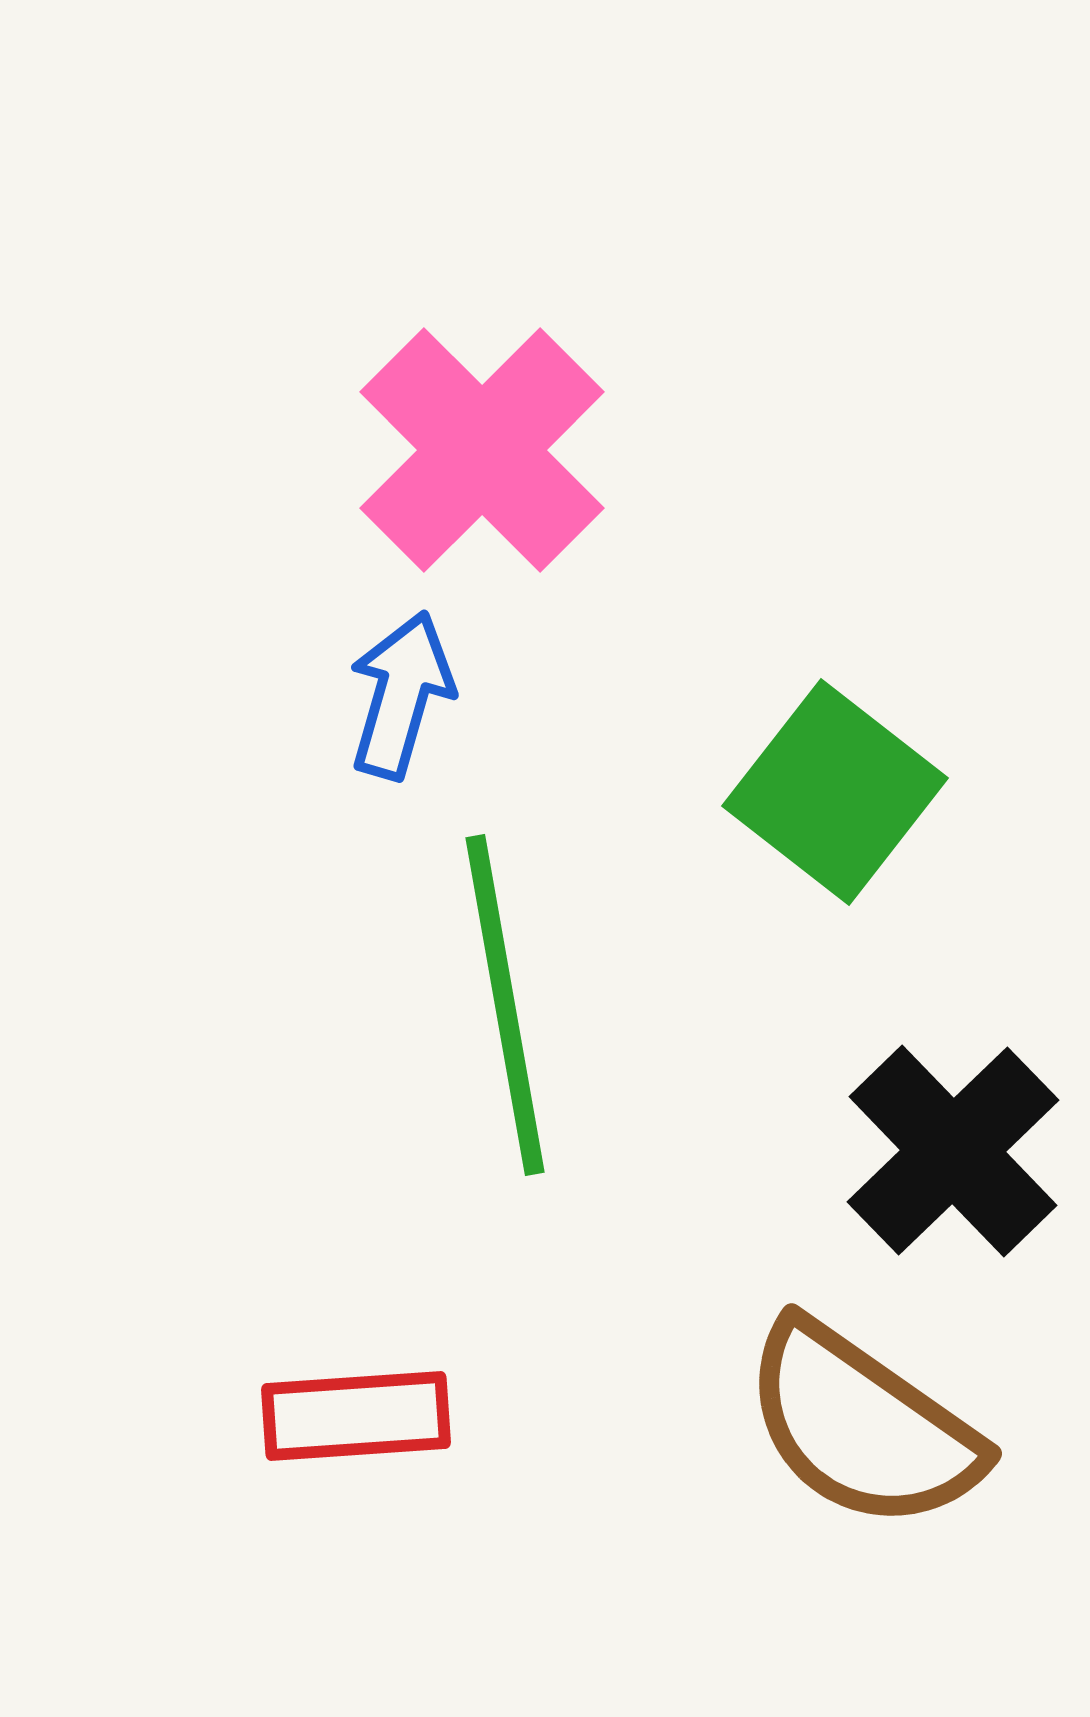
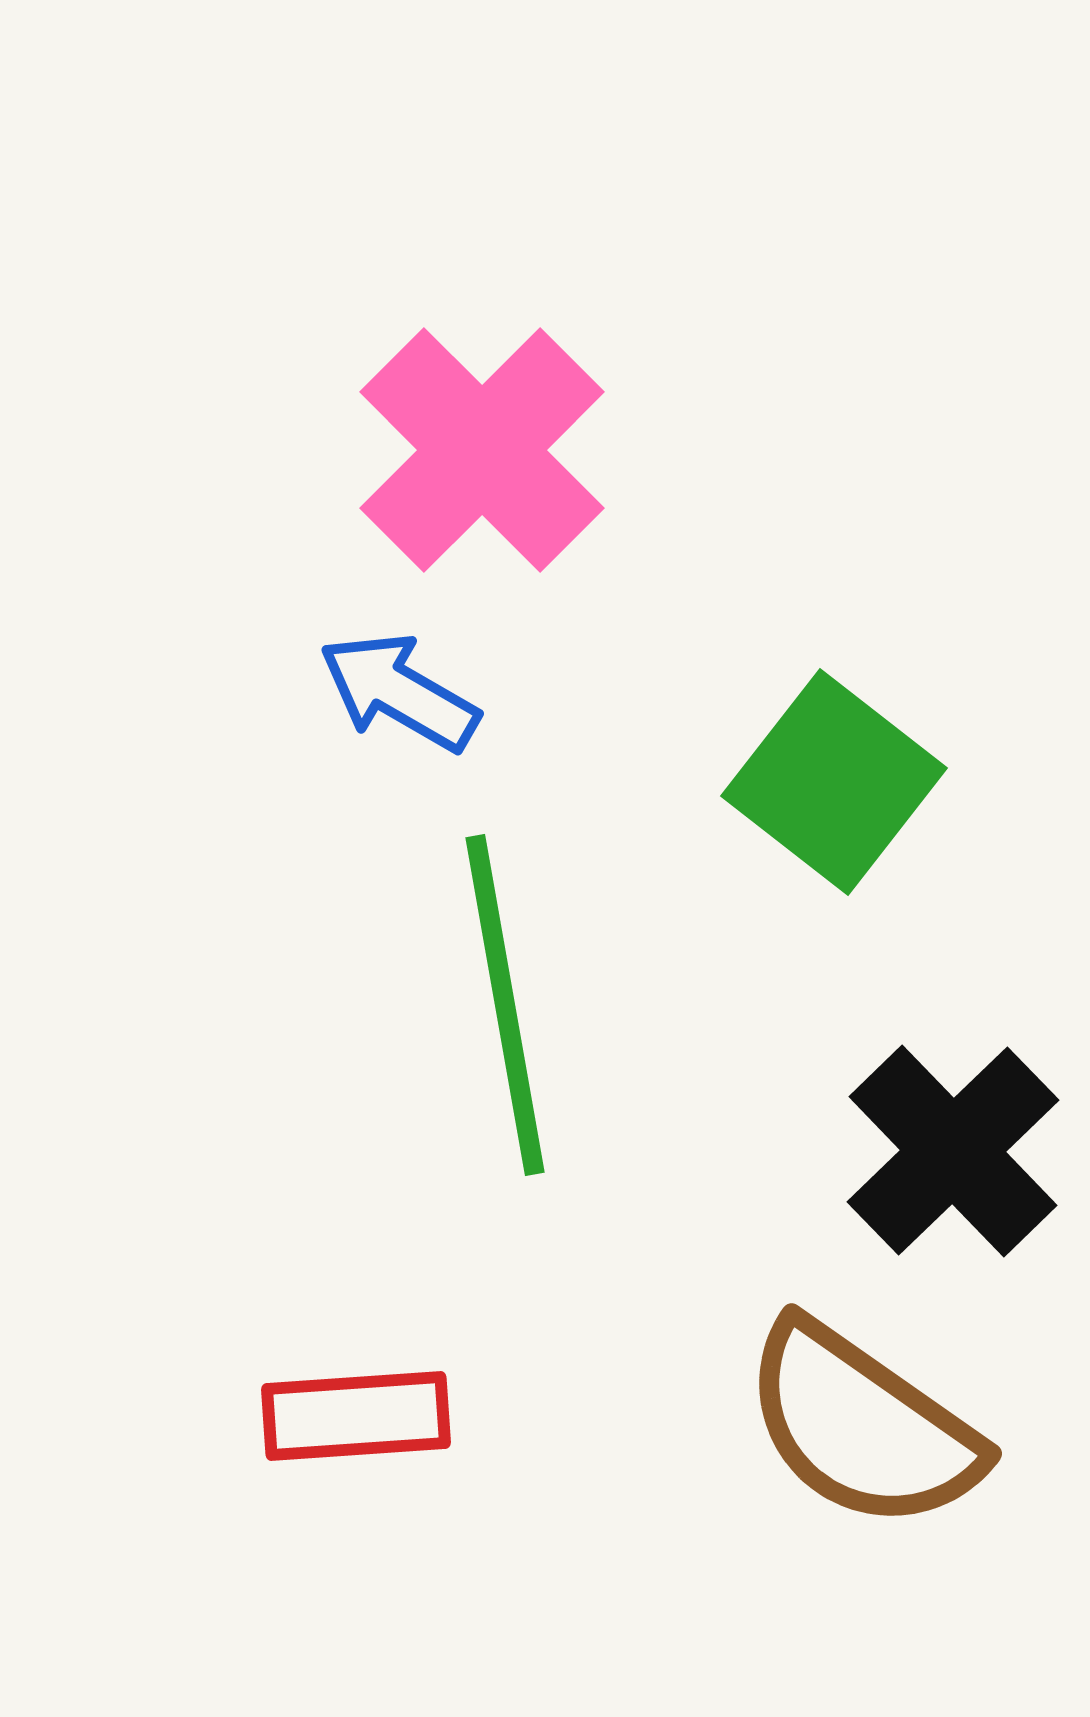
blue arrow: moved 2 px left, 3 px up; rotated 76 degrees counterclockwise
green square: moved 1 px left, 10 px up
